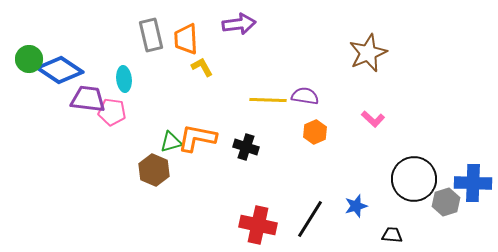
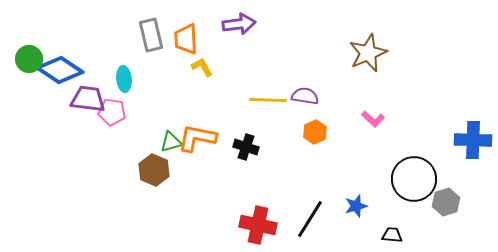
blue cross: moved 43 px up
